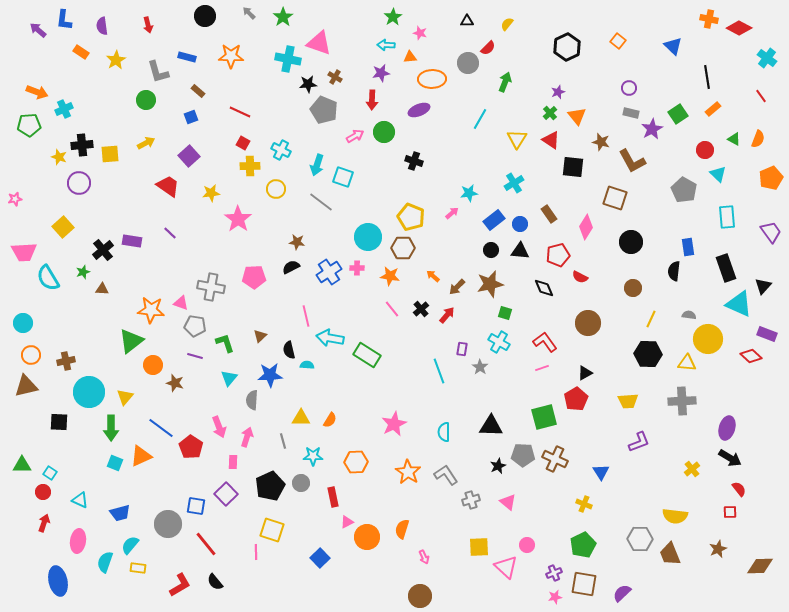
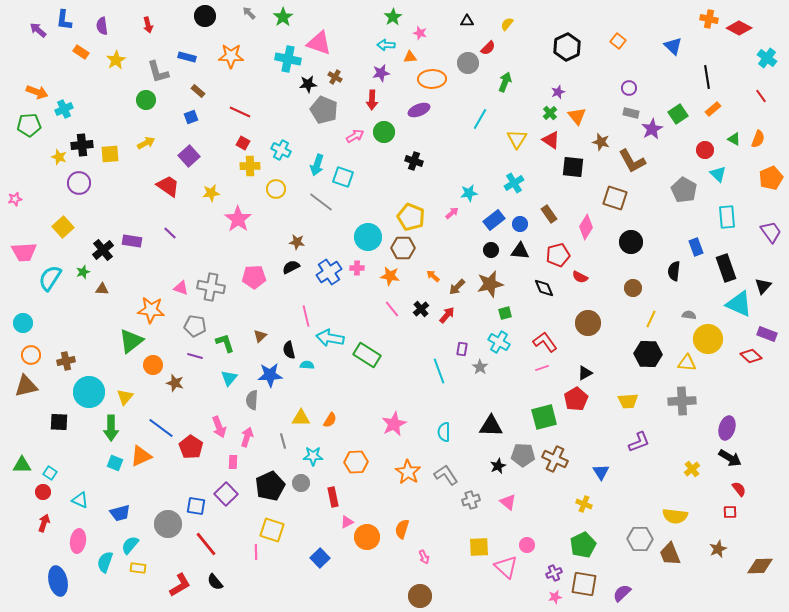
blue rectangle at (688, 247): moved 8 px right; rotated 12 degrees counterclockwise
cyan semicircle at (48, 278): moved 2 px right; rotated 64 degrees clockwise
pink triangle at (181, 303): moved 15 px up
green square at (505, 313): rotated 32 degrees counterclockwise
